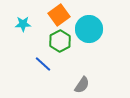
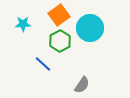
cyan circle: moved 1 px right, 1 px up
